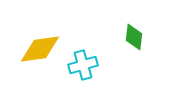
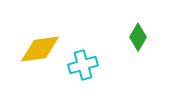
green diamond: moved 4 px right; rotated 24 degrees clockwise
